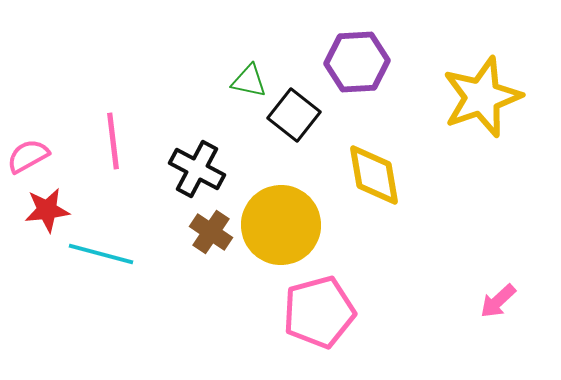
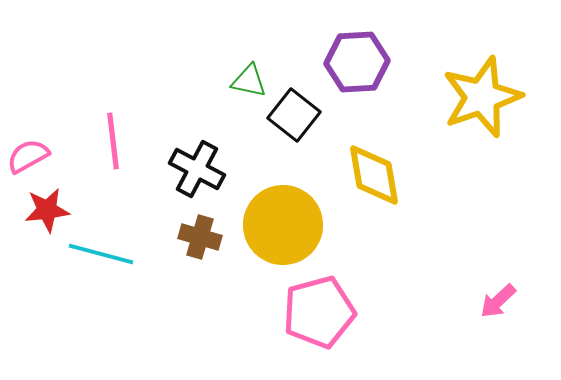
yellow circle: moved 2 px right
brown cross: moved 11 px left, 5 px down; rotated 18 degrees counterclockwise
